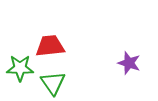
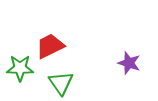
red trapezoid: rotated 20 degrees counterclockwise
green triangle: moved 8 px right
